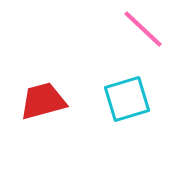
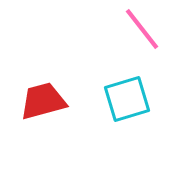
pink line: moved 1 px left; rotated 9 degrees clockwise
